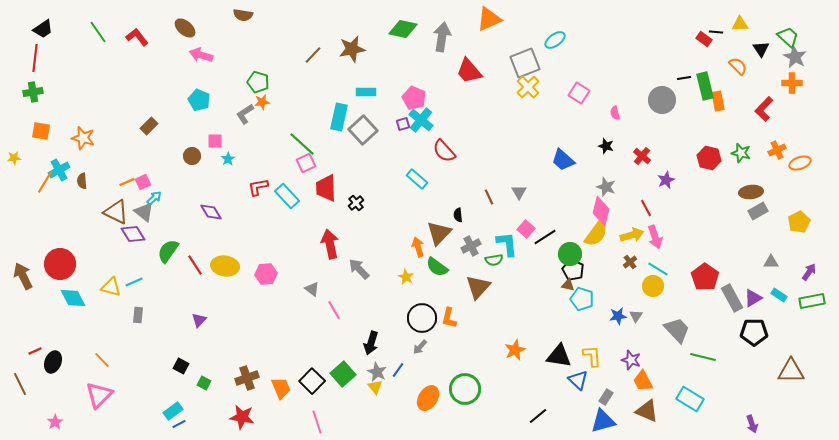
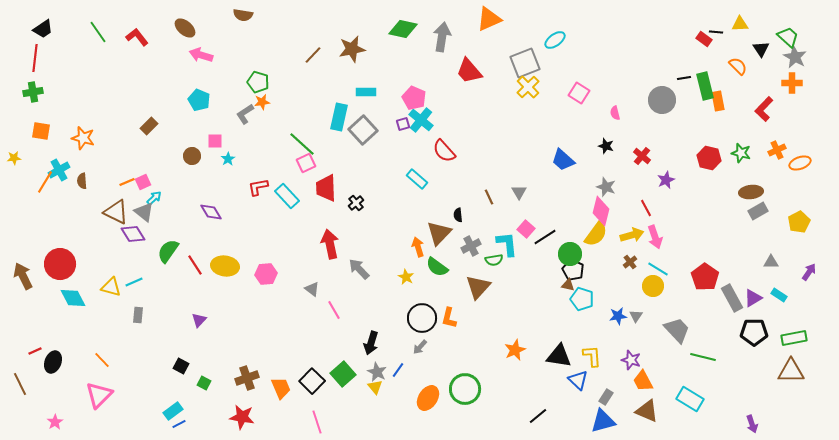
green rectangle at (812, 301): moved 18 px left, 37 px down
